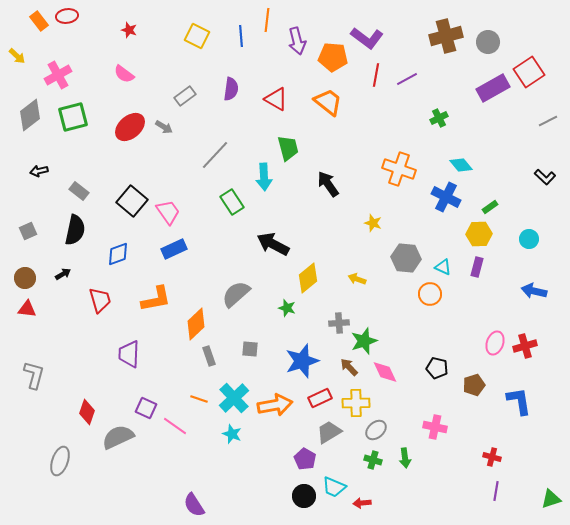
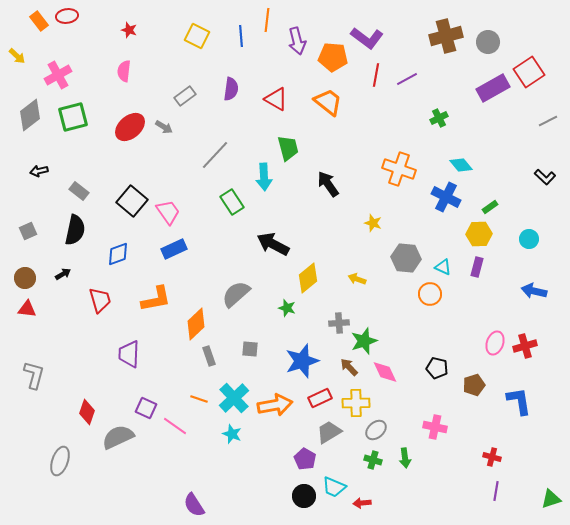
pink semicircle at (124, 74): moved 3 px up; rotated 60 degrees clockwise
